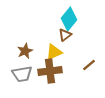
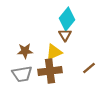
cyan diamond: moved 2 px left
brown triangle: rotated 24 degrees counterclockwise
brown star: rotated 21 degrees clockwise
brown line: moved 3 px down
